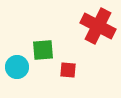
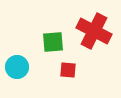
red cross: moved 4 px left, 5 px down
green square: moved 10 px right, 8 px up
